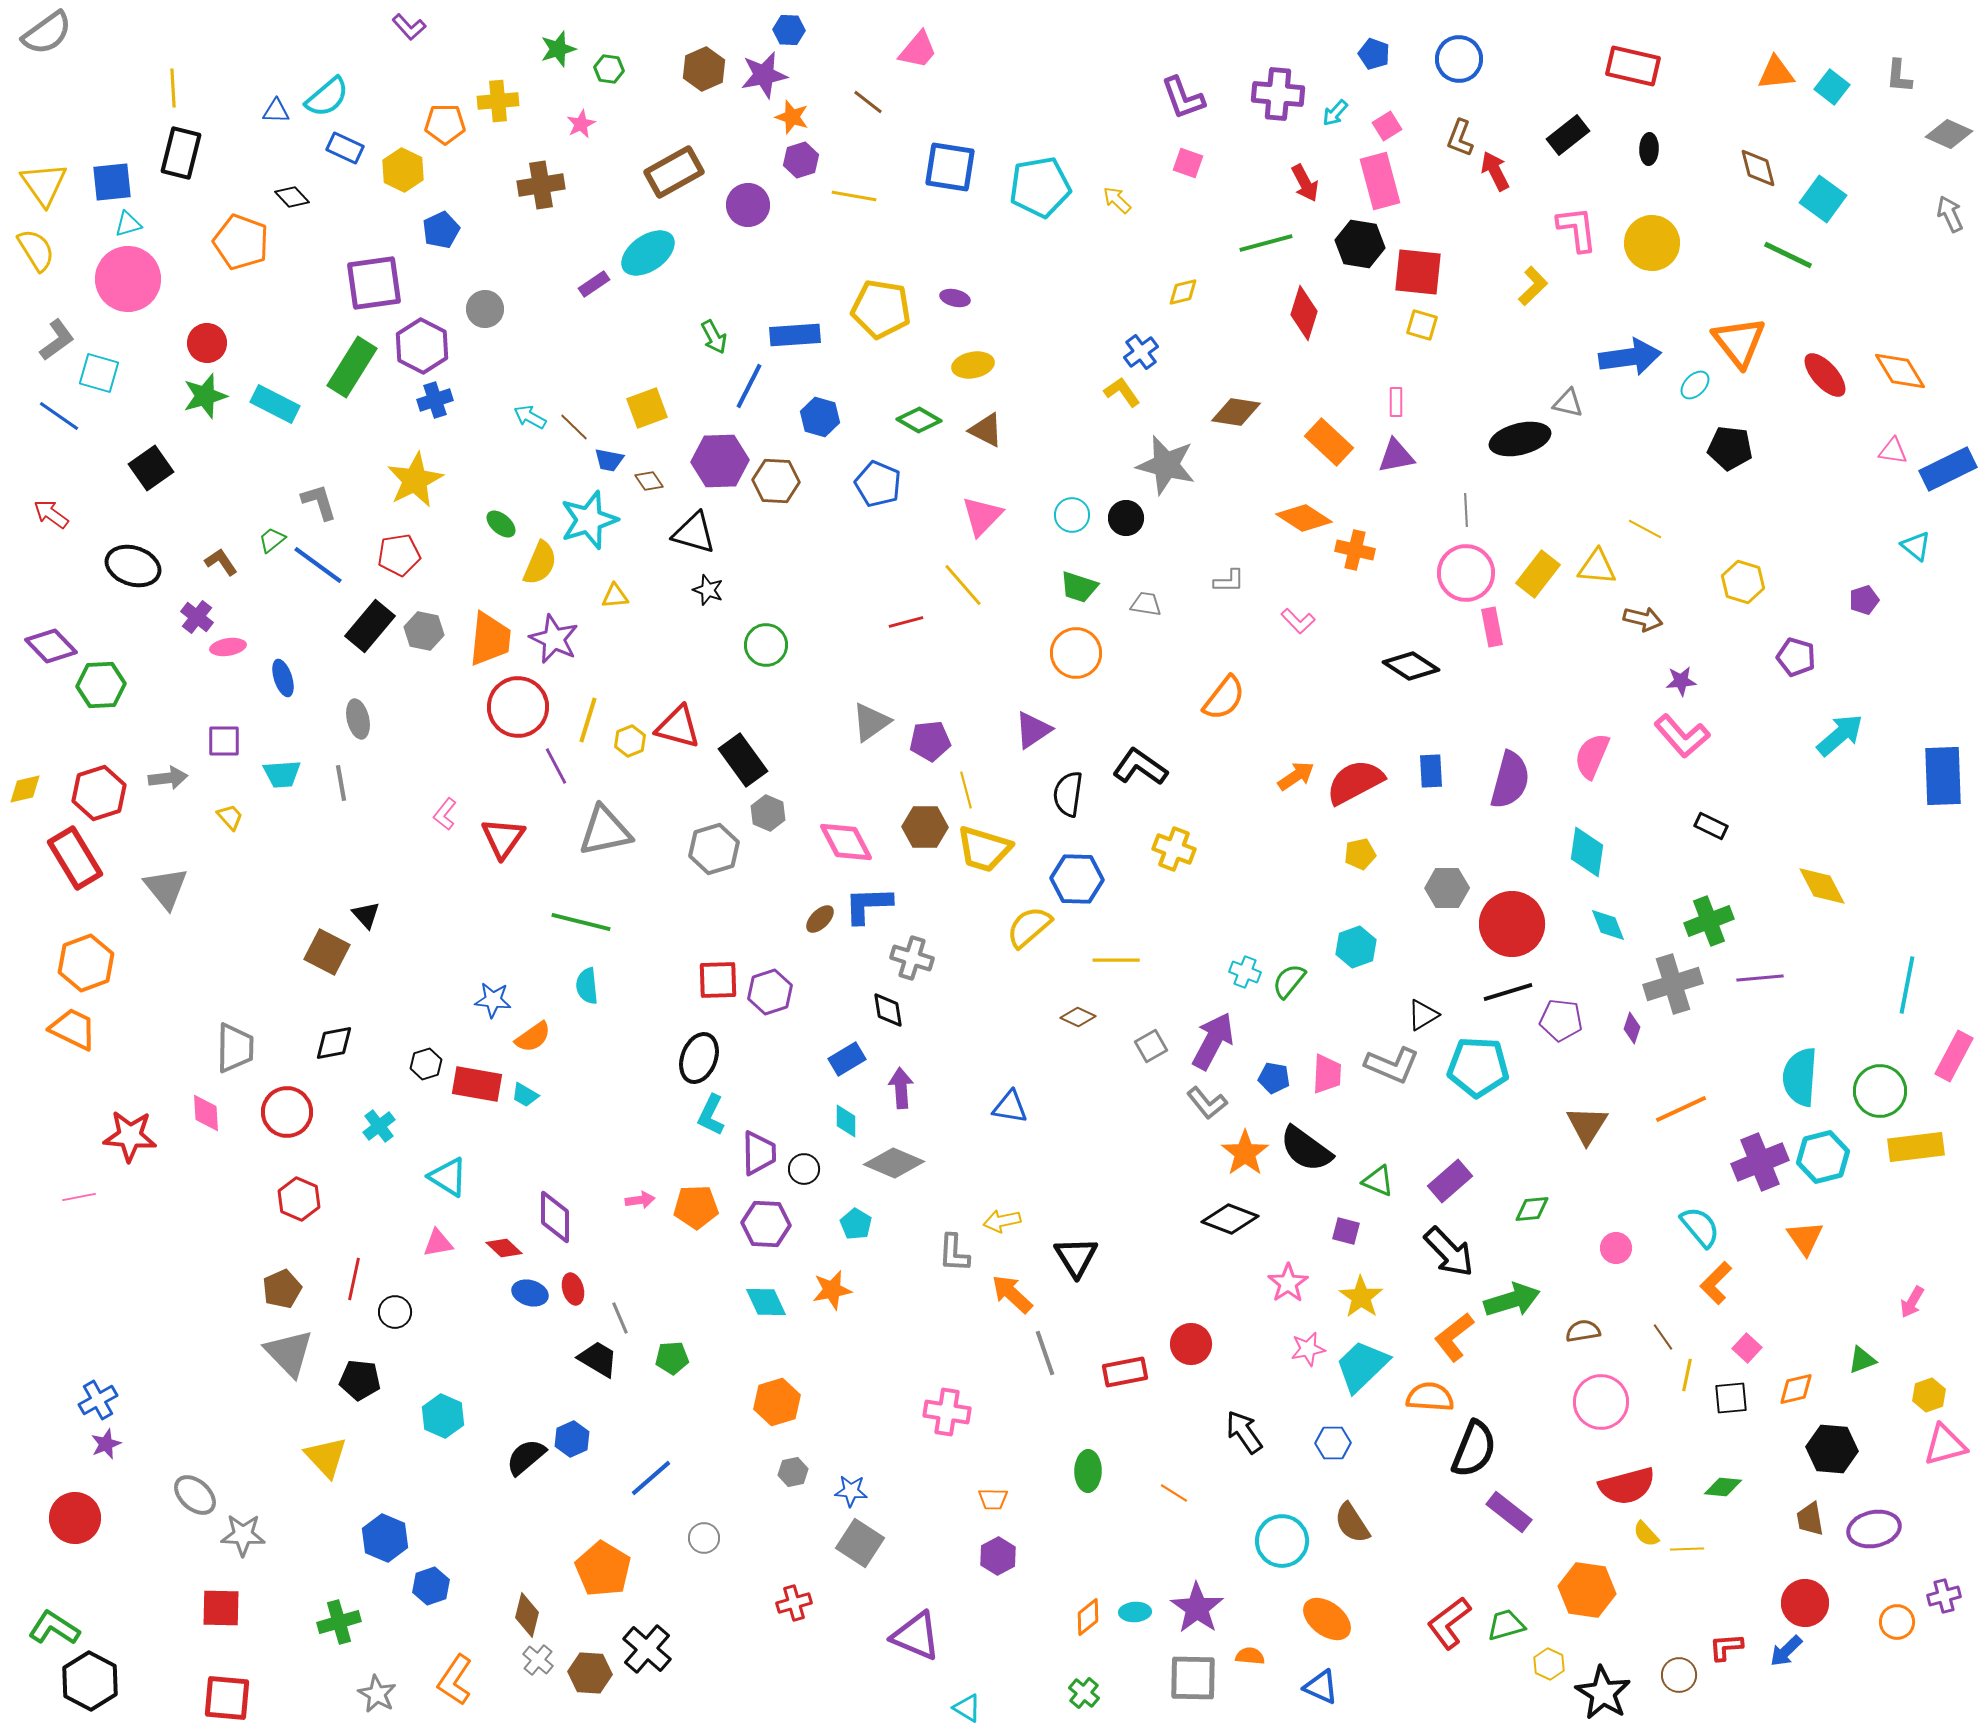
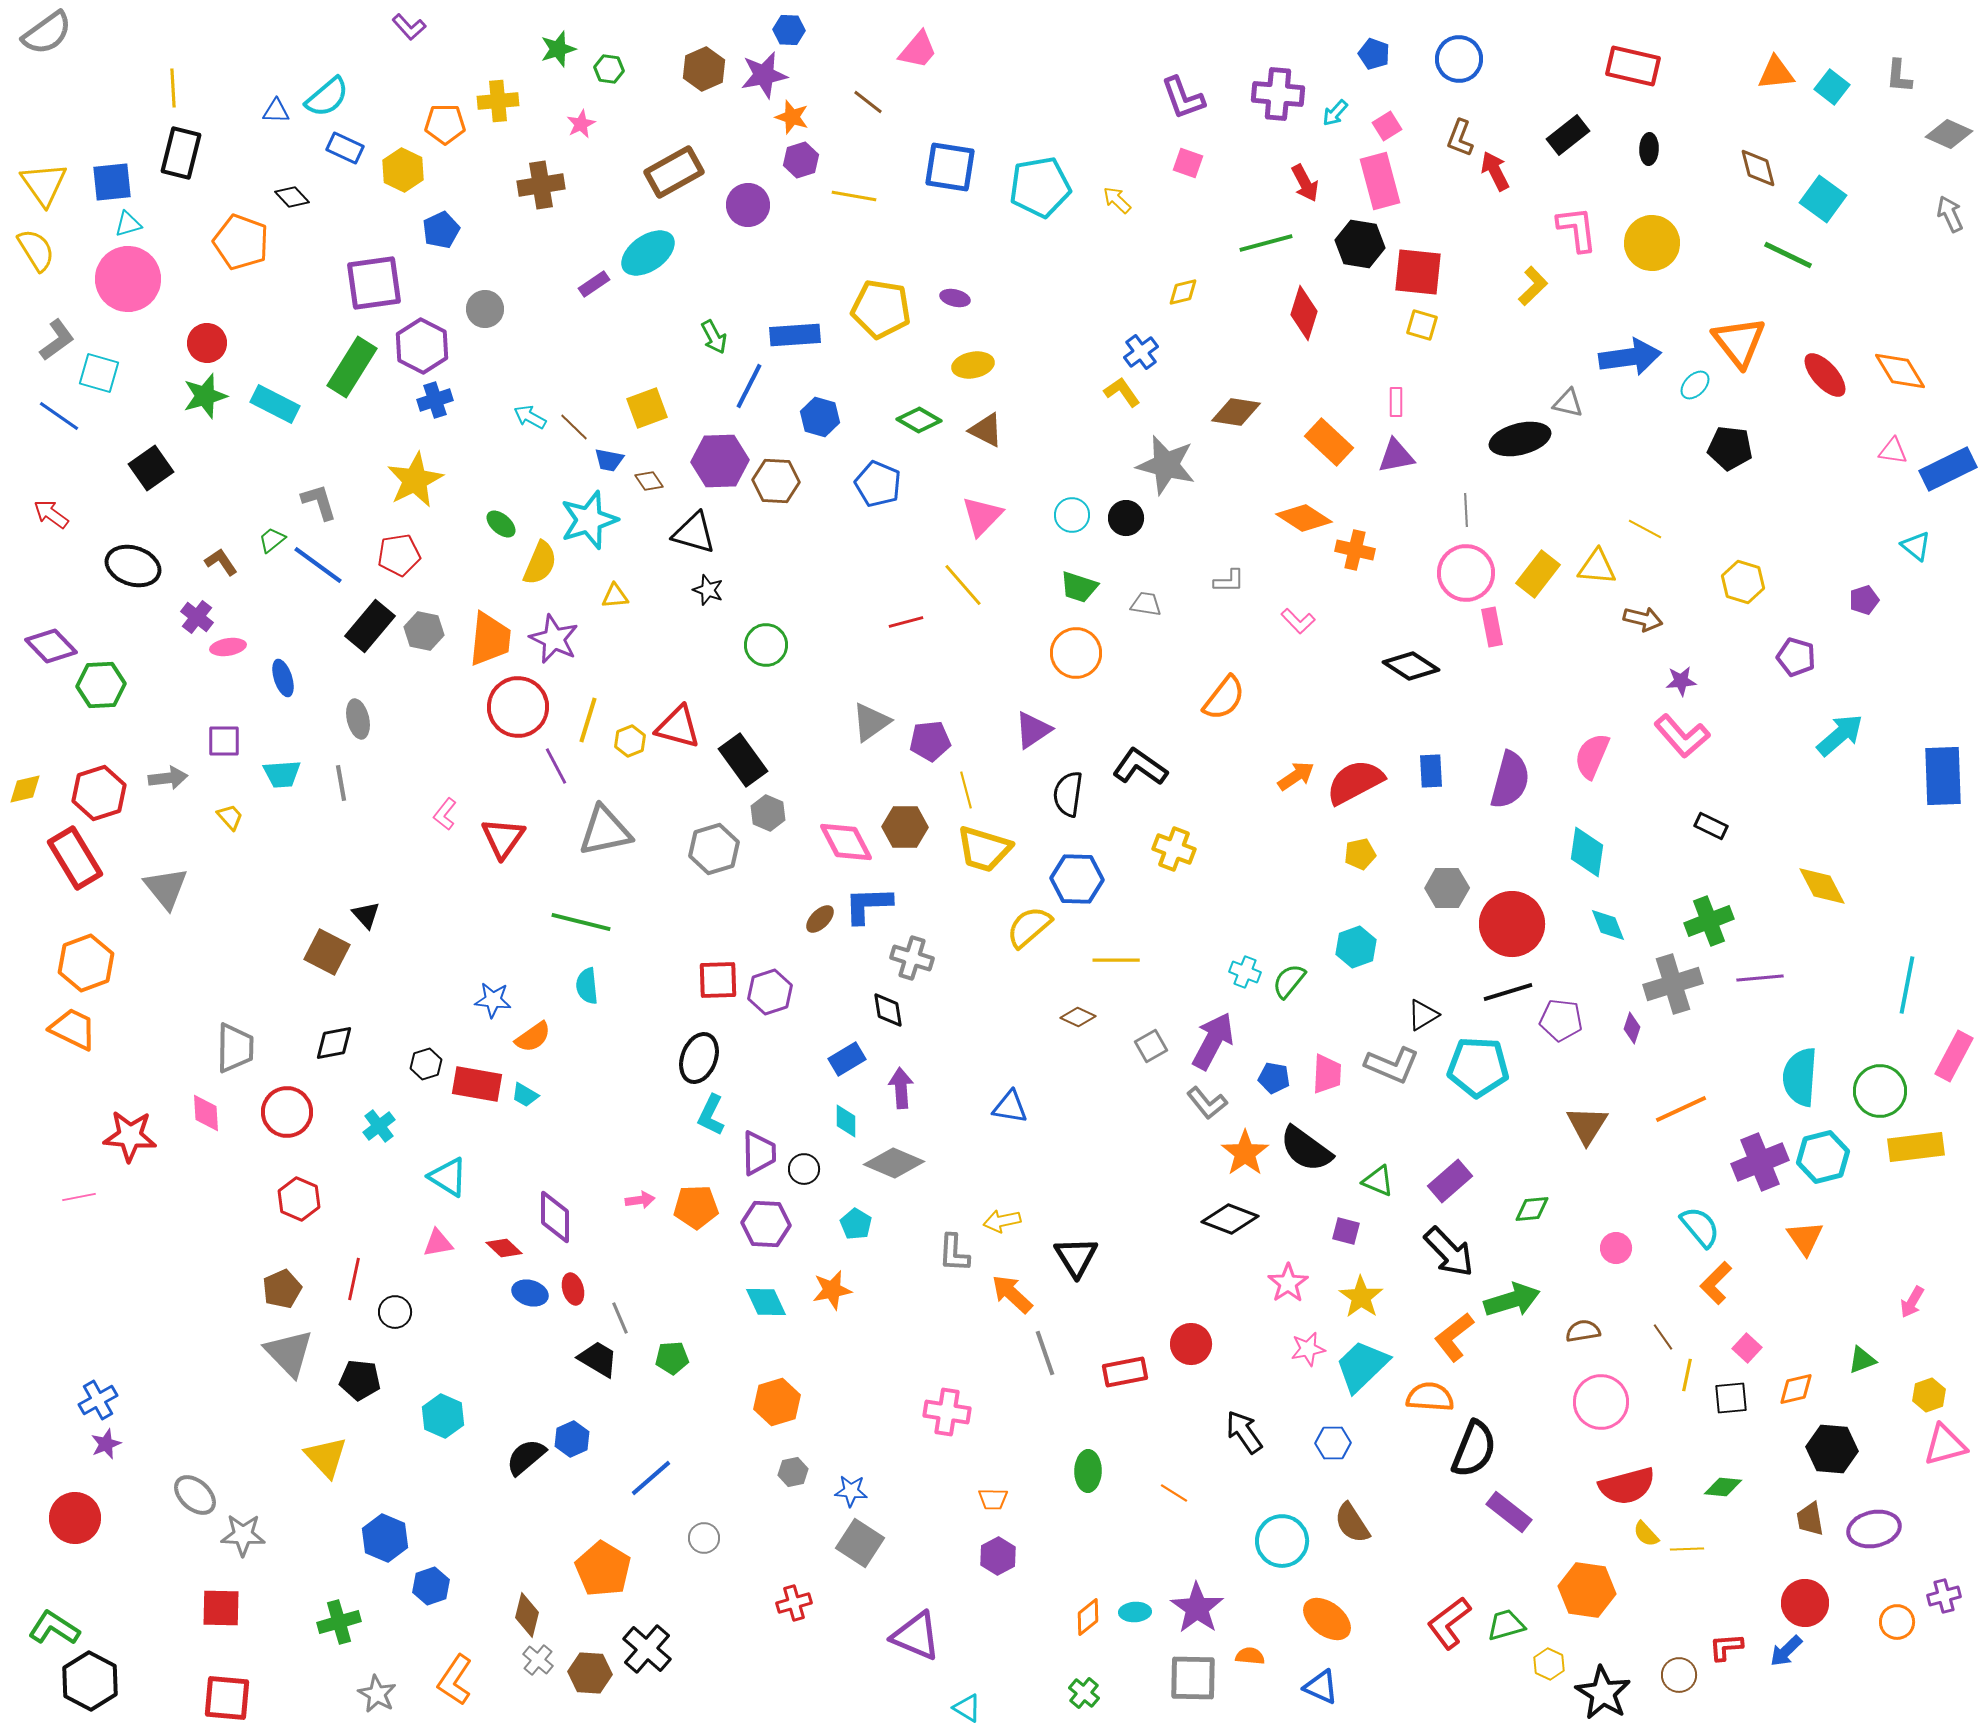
brown hexagon at (925, 827): moved 20 px left
